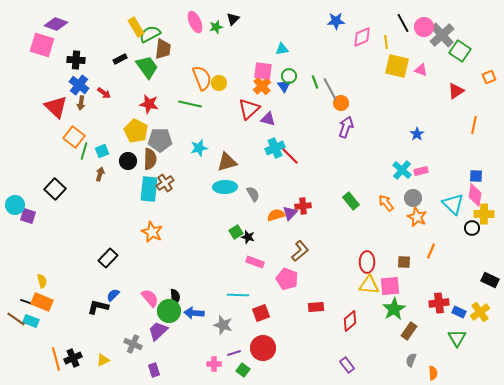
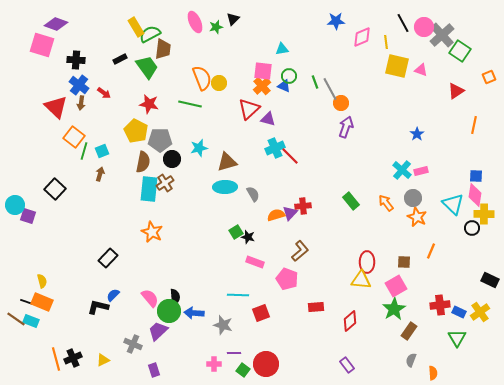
blue triangle at (284, 86): rotated 32 degrees counterclockwise
brown semicircle at (150, 159): moved 7 px left, 3 px down; rotated 10 degrees clockwise
black circle at (128, 161): moved 44 px right, 2 px up
yellow triangle at (369, 285): moved 8 px left, 5 px up
pink square at (390, 286): moved 6 px right; rotated 25 degrees counterclockwise
red cross at (439, 303): moved 1 px right, 2 px down
red circle at (263, 348): moved 3 px right, 16 px down
purple line at (234, 353): rotated 16 degrees clockwise
